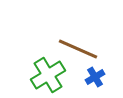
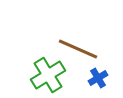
blue cross: moved 3 px right, 1 px down
